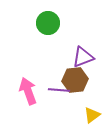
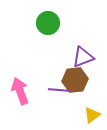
pink arrow: moved 8 px left
